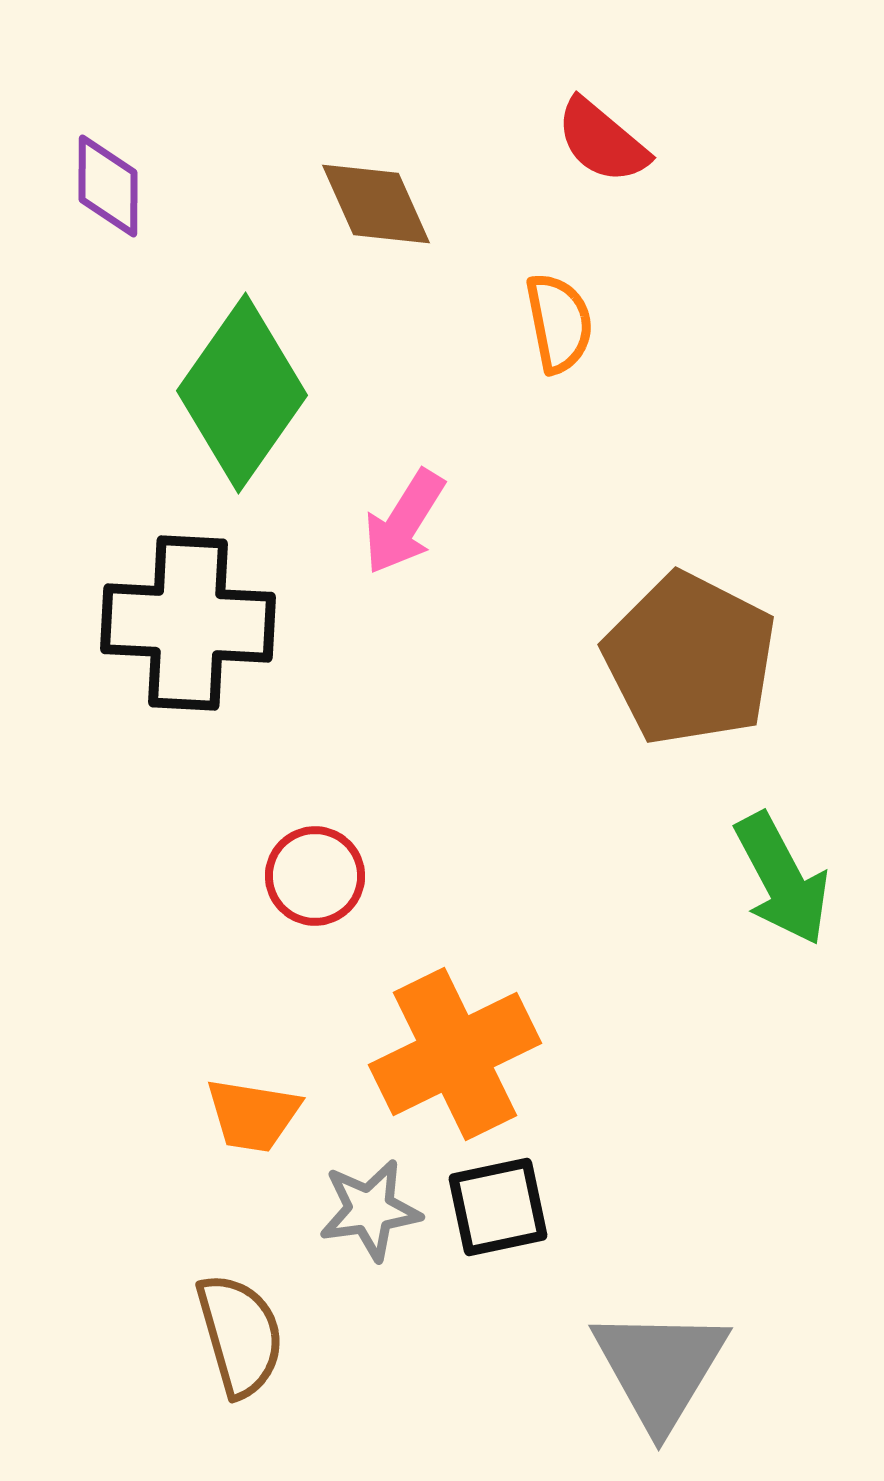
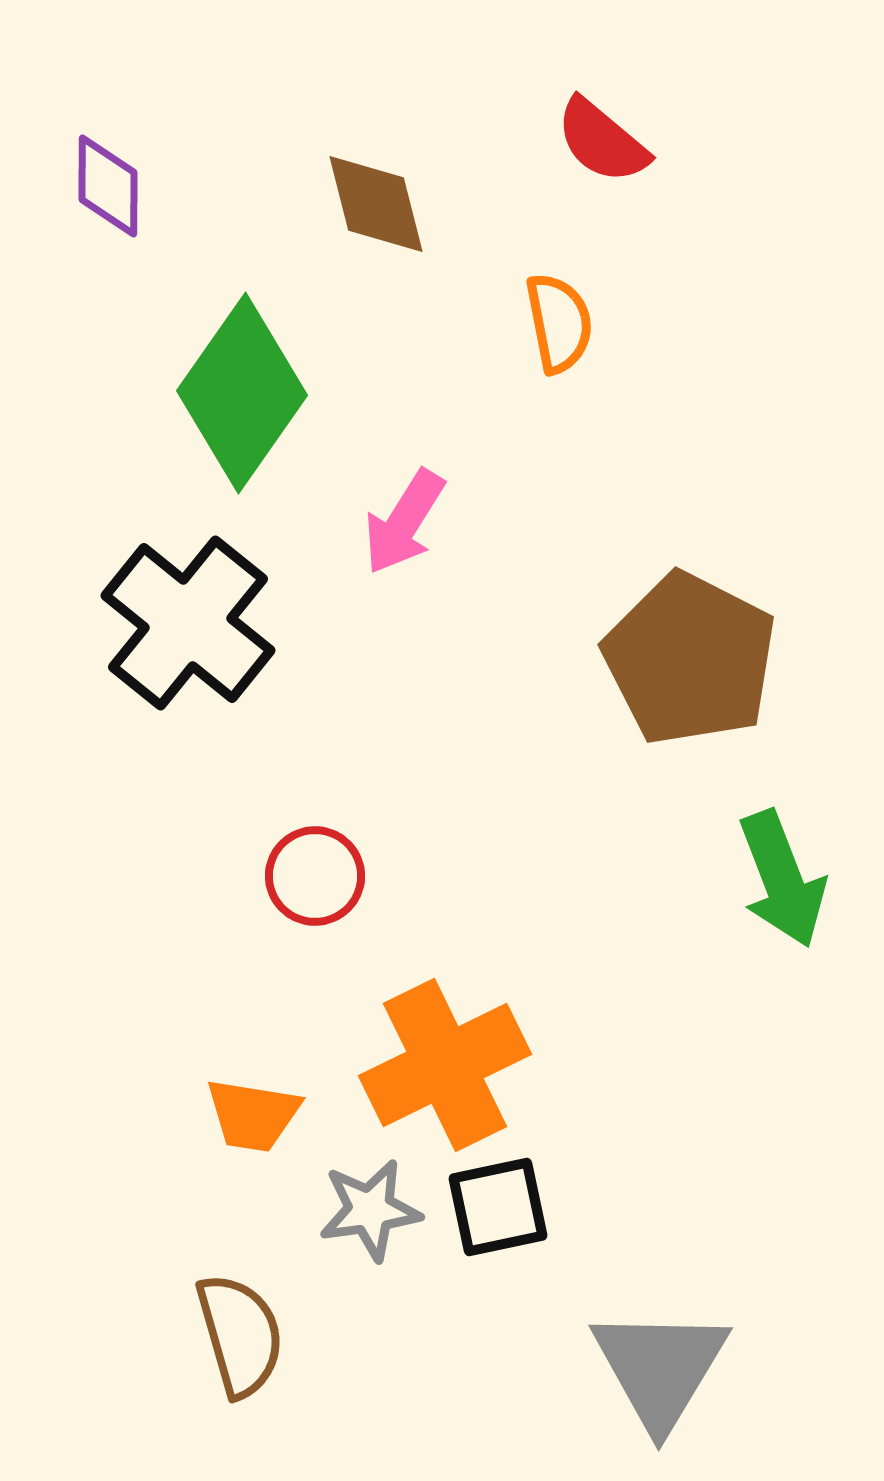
brown diamond: rotated 10 degrees clockwise
black cross: rotated 36 degrees clockwise
green arrow: rotated 7 degrees clockwise
orange cross: moved 10 px left, 11 px down
